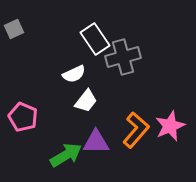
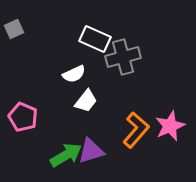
white rectangle: rotated 32 degrees counterclockwise
purple triangle: moved 5 px left, 9 px down; rotated 16 degrees counterclockwise
